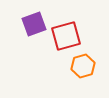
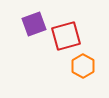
orange hexagon: rotated 15 degrees counterclockwise
